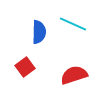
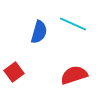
blue semicircle: rotated 15 degrees clockwise
red square: moved 11 px left, 5 px down
